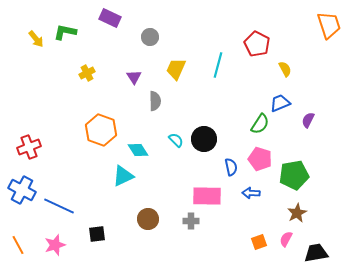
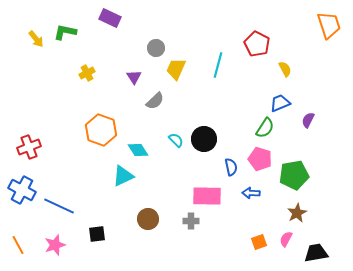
gray circle: moved 6 px right, 11 px down
gray semicircle: rotated 48 degrees clockwise
green semicircle: moved 5 px right, 4 px down
